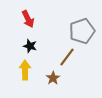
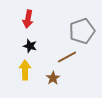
red arrow: rotated 36 degrees clockwise
brown line: rotated 24 degrees clockwise
